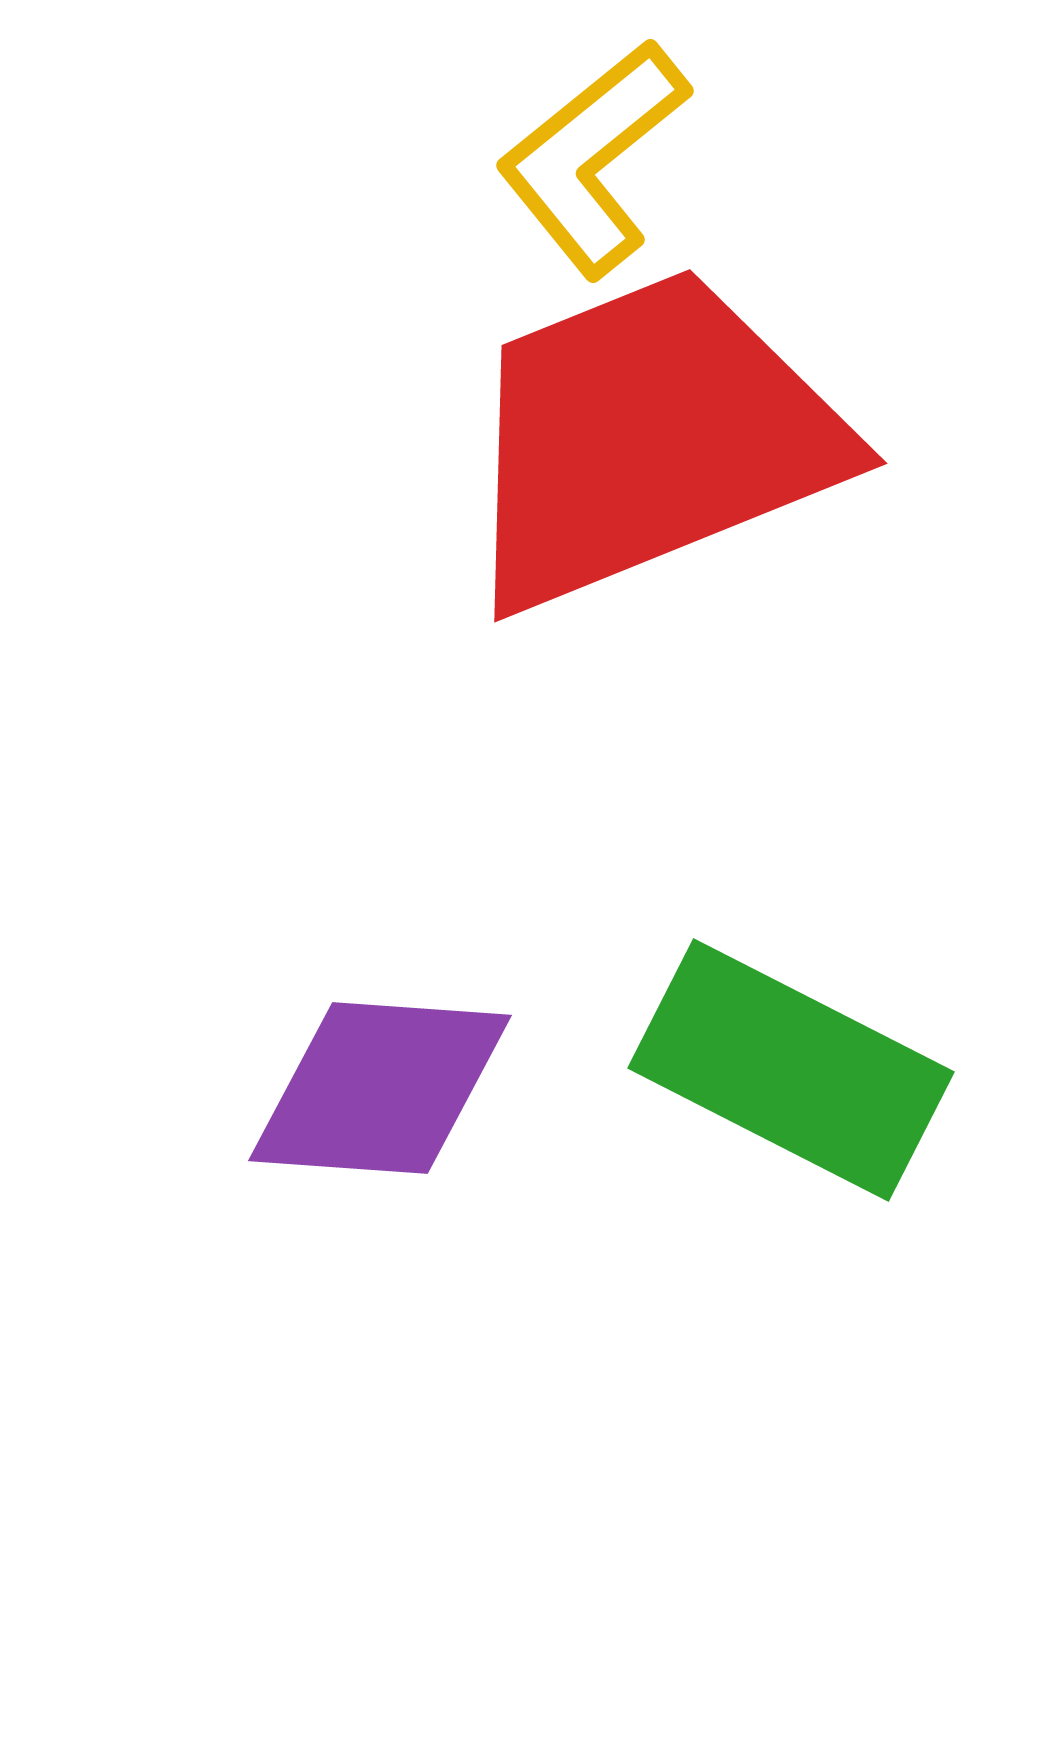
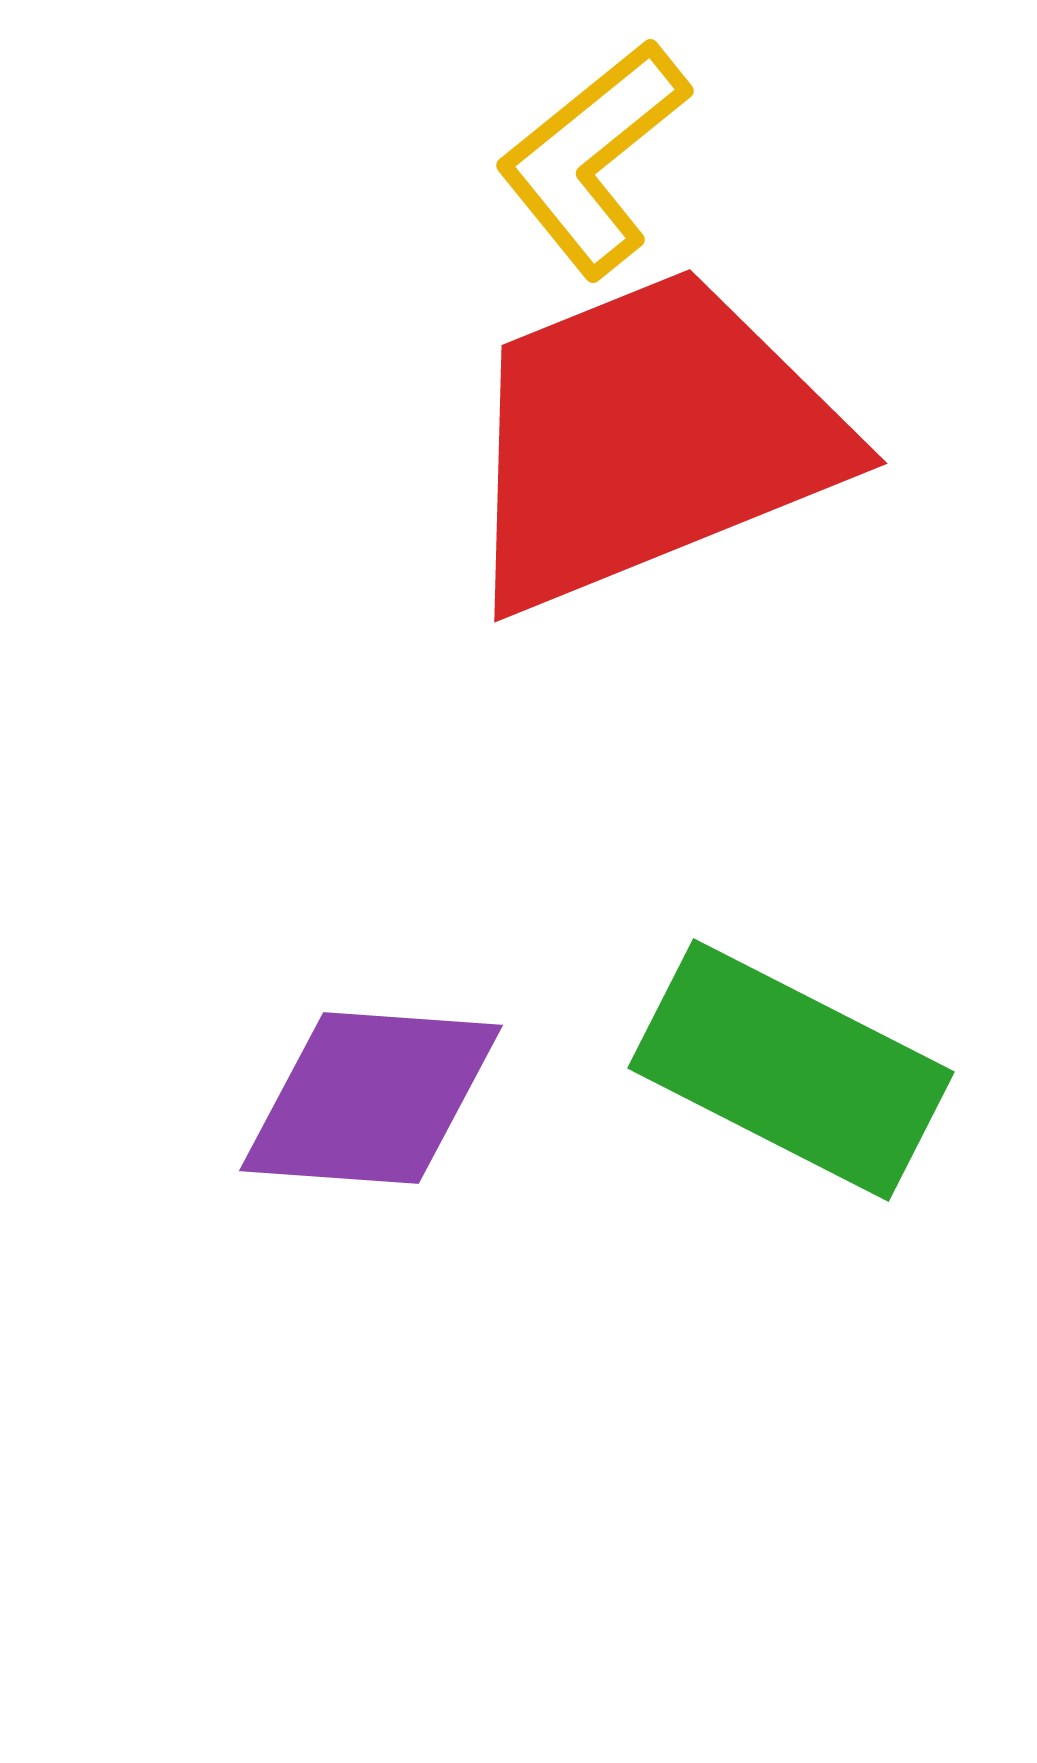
purple diamond: moved 9 px left, 10 px down
